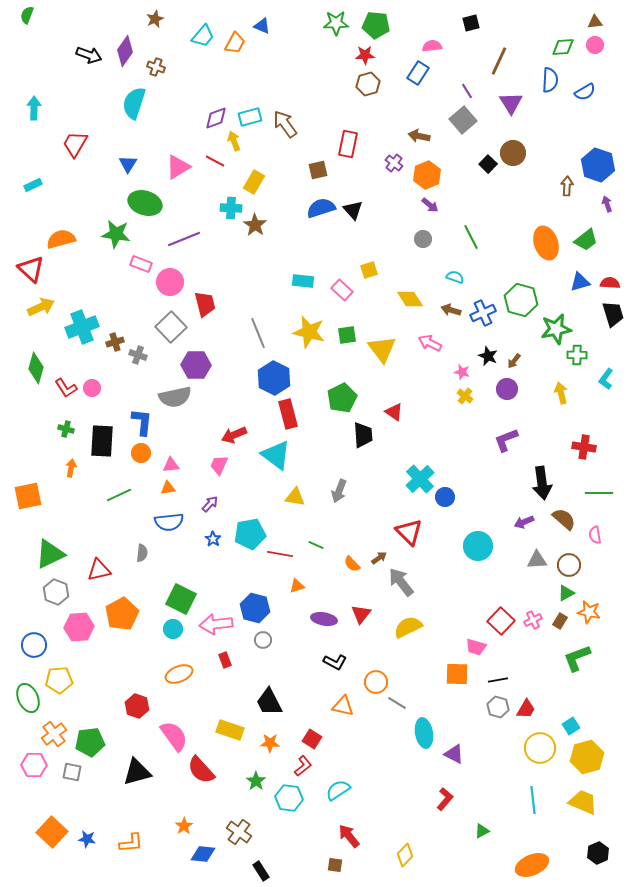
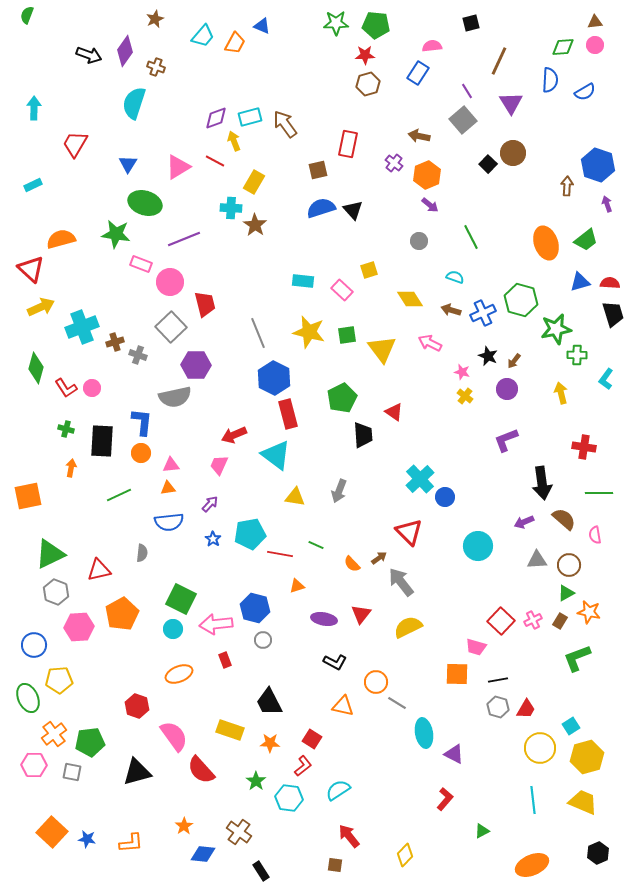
gray circle at (423, 239): moved 4 px left, 2 px down
